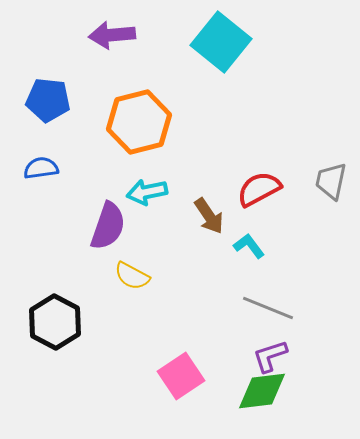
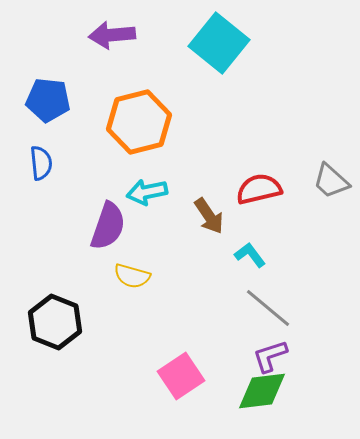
cyan square: moved 2 px left, 1 px down
blue semicircle: moved 5 px up; rotated 92 degrees clockwise
gray trapezoid: rotated 60 degrees counterclockwise
red semicircle: rotated 15 degrees clockwise
cyan L-shape: moved 1 px right, 9 px down
yellow semicircle: rotated 12 degrees counterclockwise
gray line: rotated 18 degrees clockwise
black hexagon: rotated 6 degrees counterclockwise
